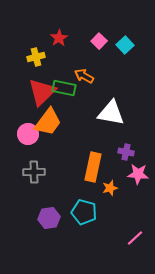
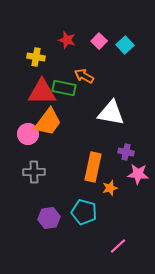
red star: moved 8 px right, 2 px down; rotated 24 degrees counterclockwise
yellow cross: rotated 24 degrees clockwise
red triangle: rotated 44 degrees clockwise
pink line: moved 17 px left, 8 px down
